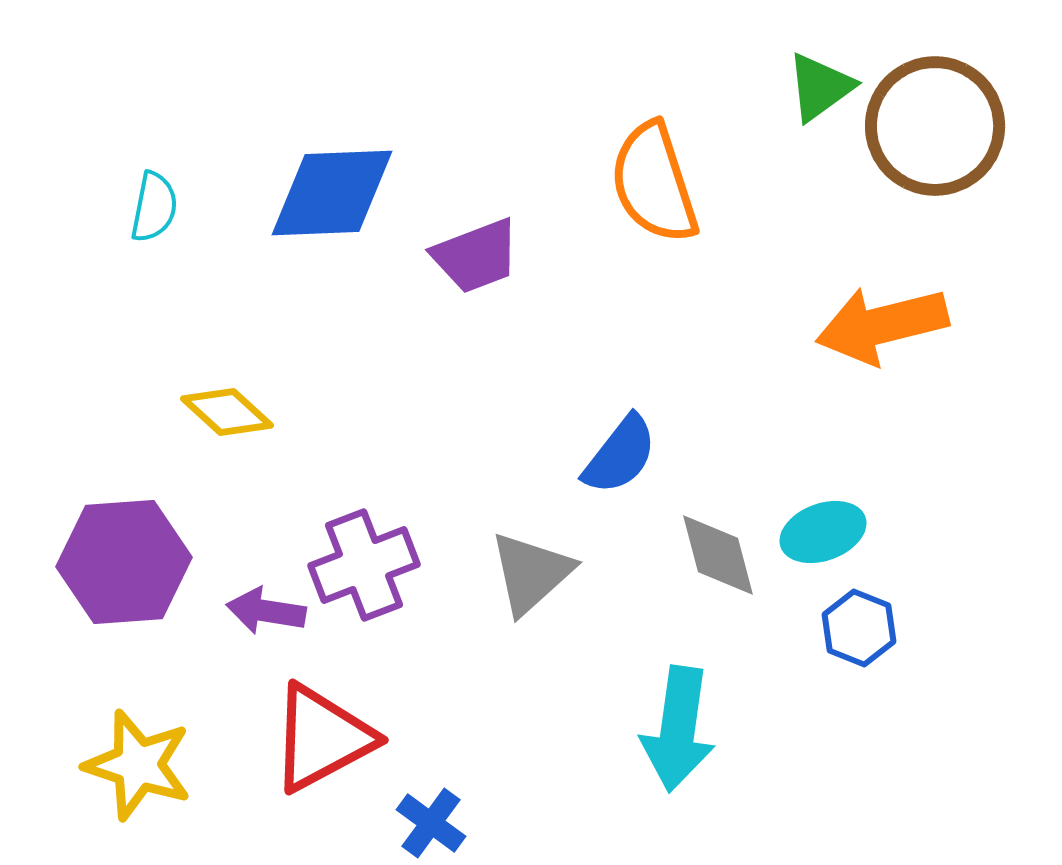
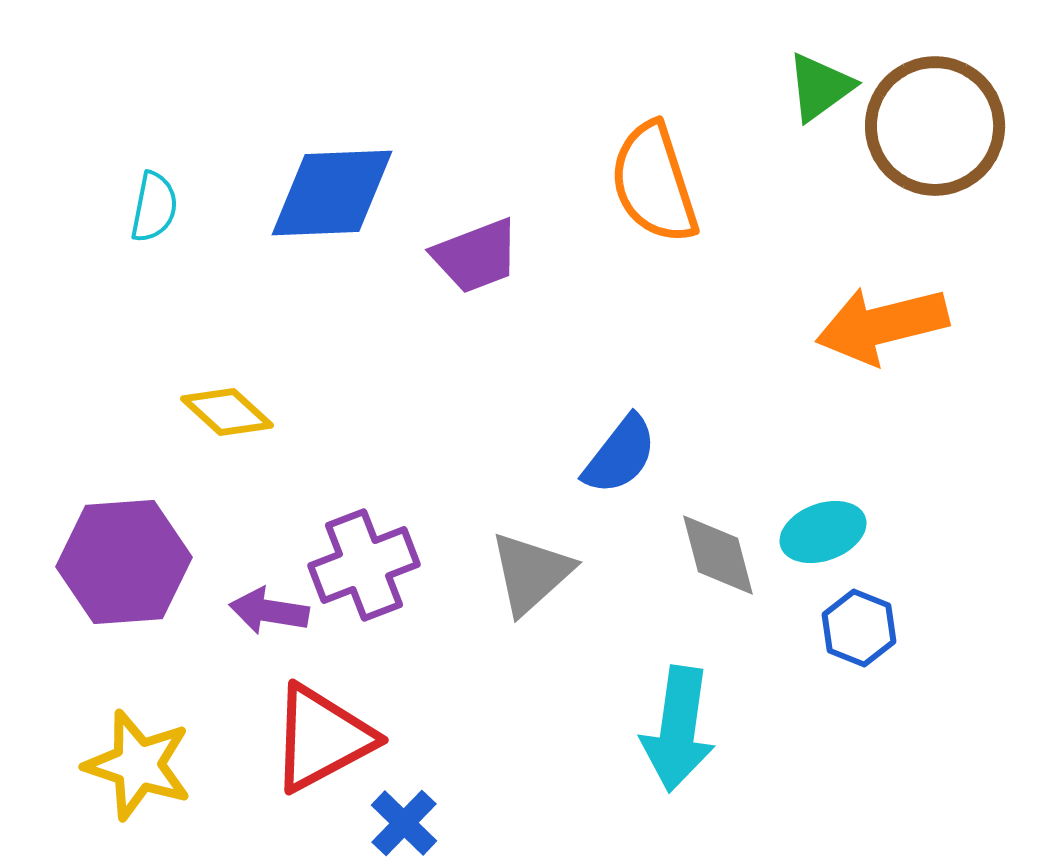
purple arrow: moved 3 px right
blue cross: moved 27 px left; rotated 8 degrees clockwise
